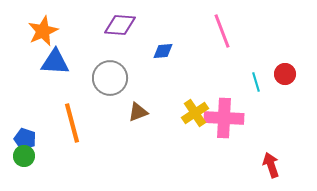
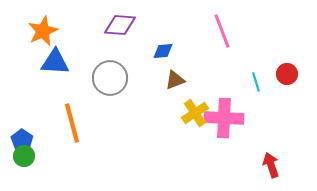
red circle: moved 2 px right
brown triangle: moved 37 px right, 32 px up
blue pentagon: moved 3 px left, 1 px down; rotated 15 degrees clockwise
